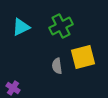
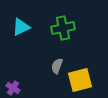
green cross: moved 2 px right, 2 px down; rotated 15 degrees clockwise
yellow square: moved 3 px left, 23 px down
gray semicircle: rotated 28 degrees clockwise
